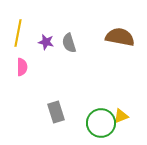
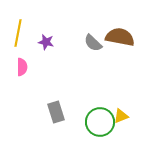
gray semicircle: moved 24 px right; rotated 30 degrees counterclockwise
green circle: moved 1 px left, 1 px up
